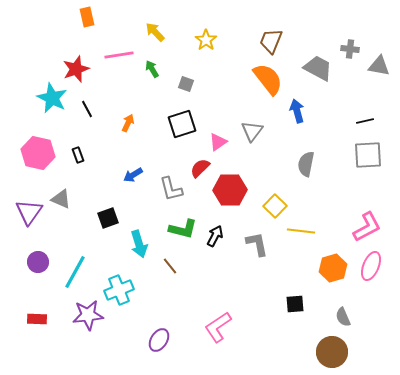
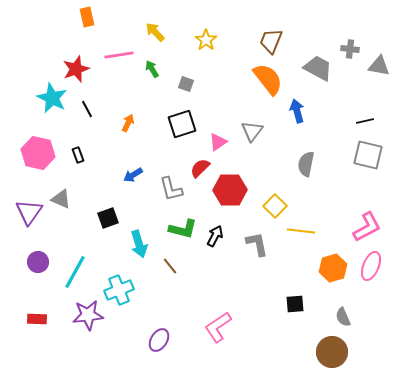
gray square at (368, 155): rotated 16 degrees clockwise
